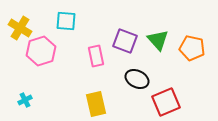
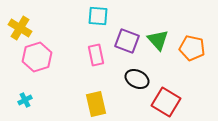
cyan square: moved 32 px right, 5 px up
purple square: moved 2 px right
pink hexagon: moved 4 px left, 6 px down
pink rectangle: moved 1 px up
red square: rotated 36 degrees counterclockwise
